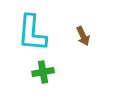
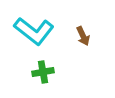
cyan L-shape: moved 2 px right, 2 px up; rotated 57 degrees counterclockwise
